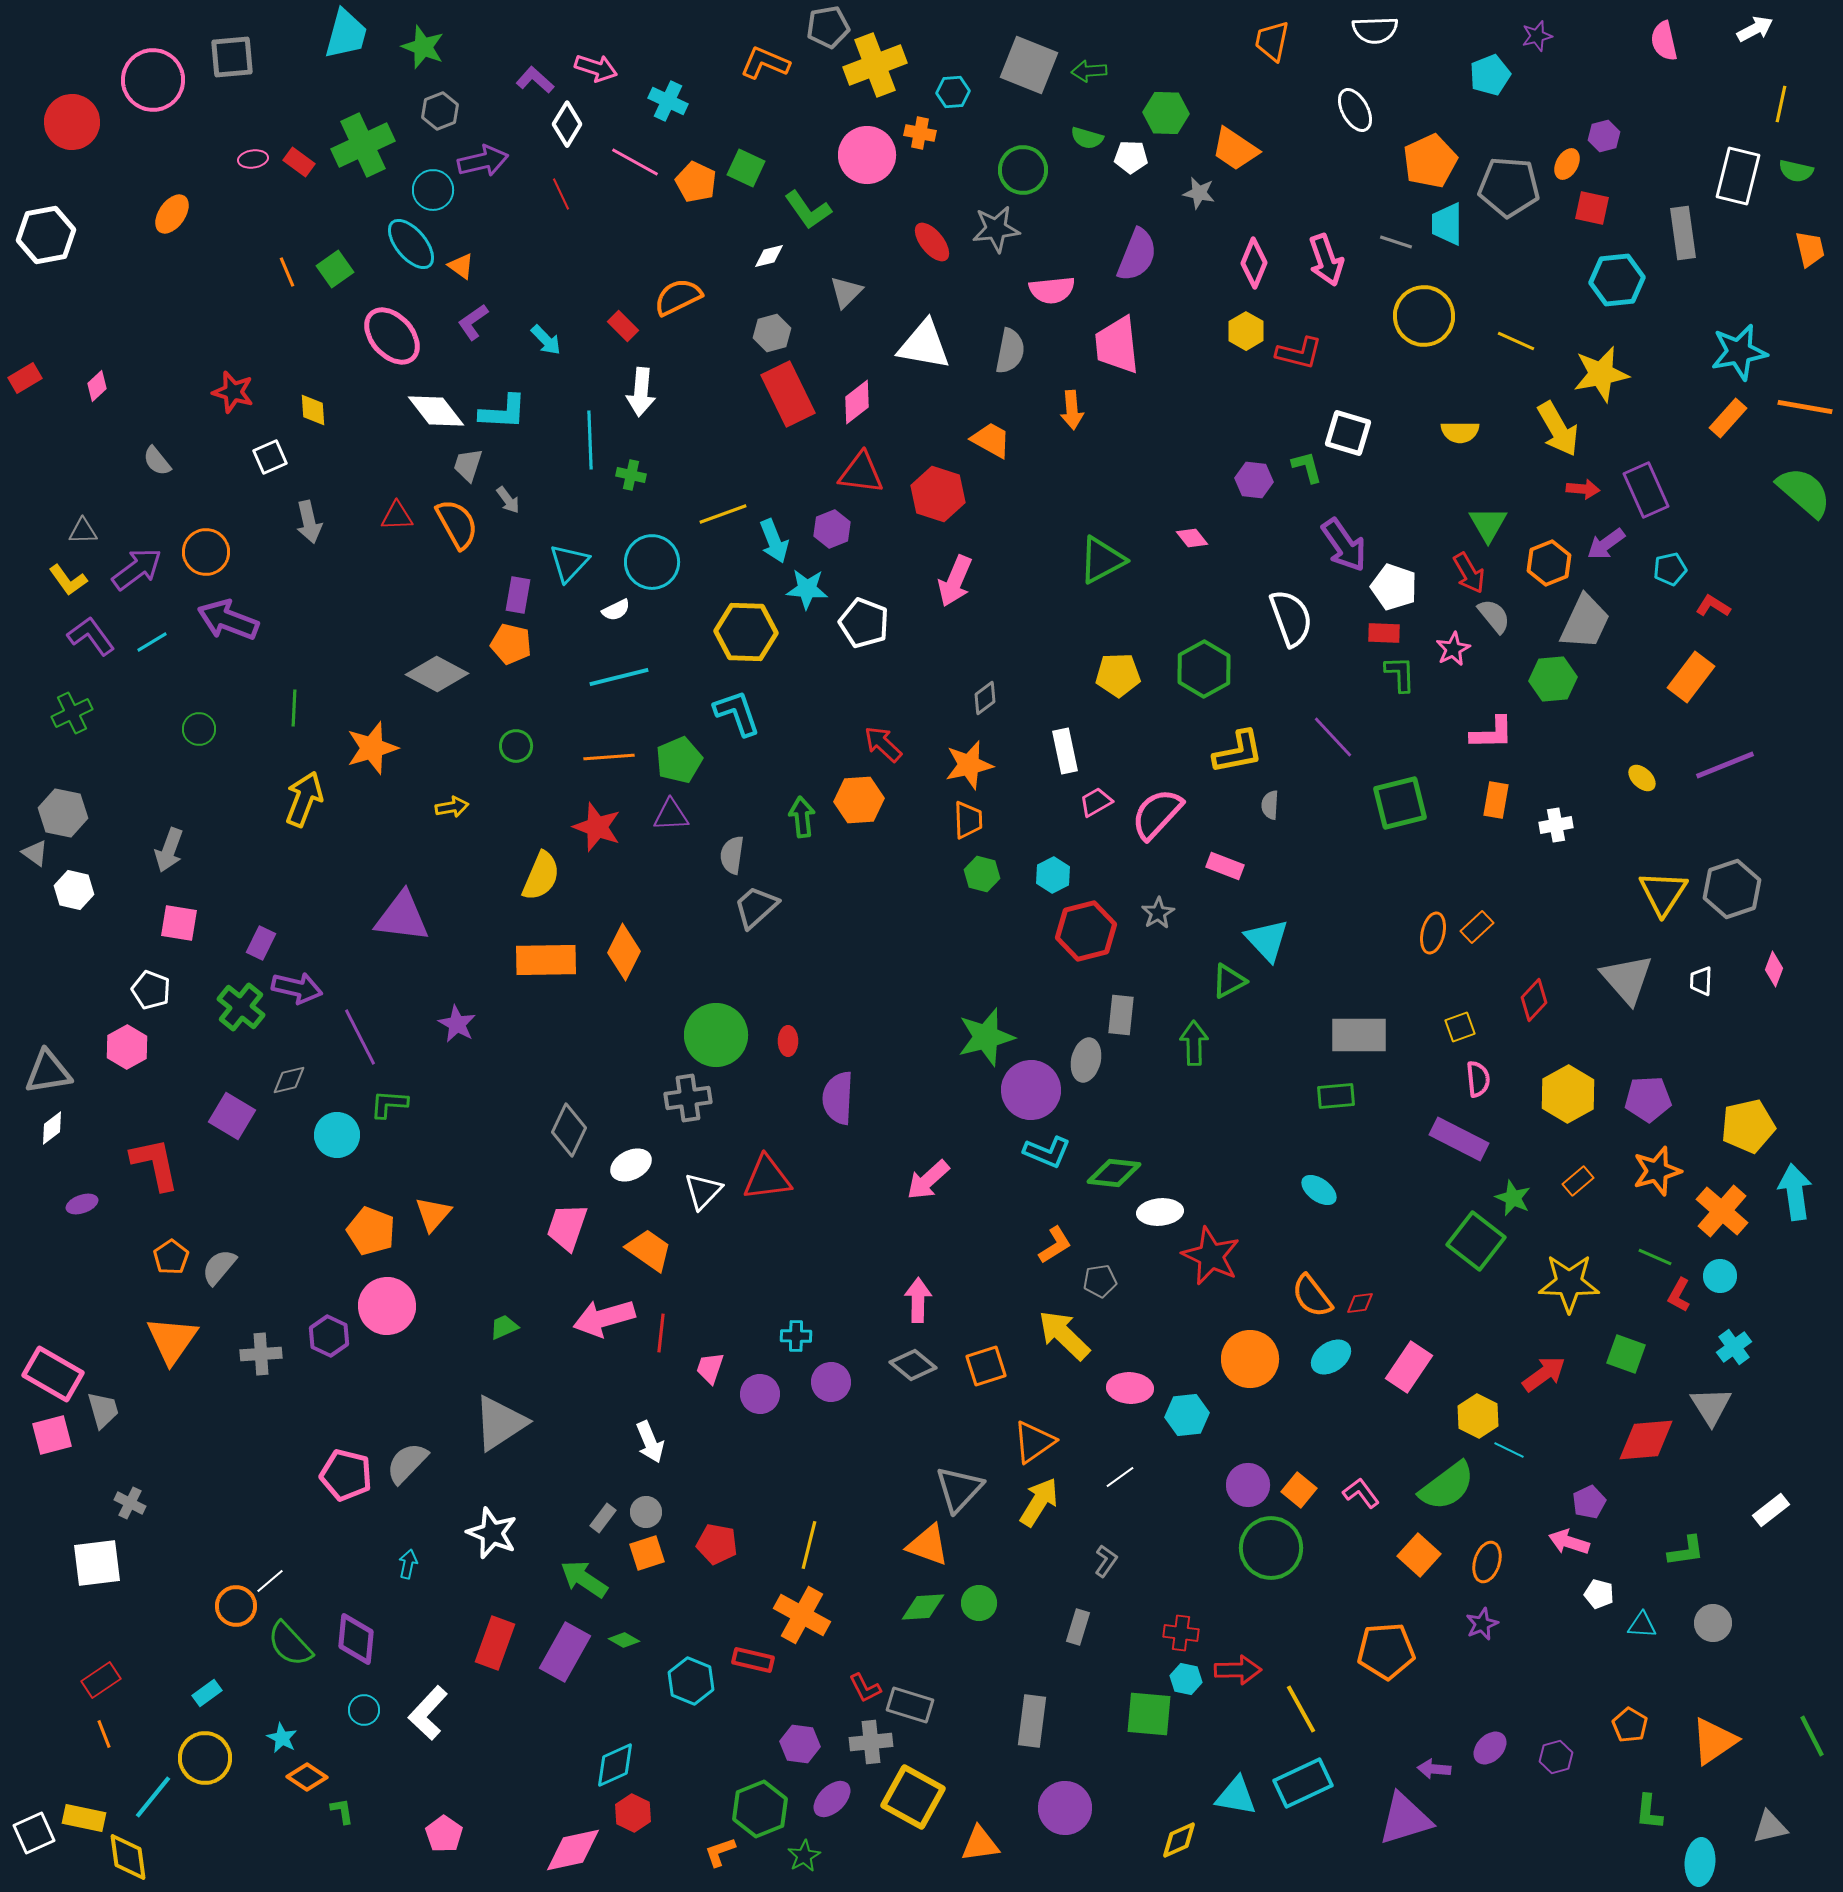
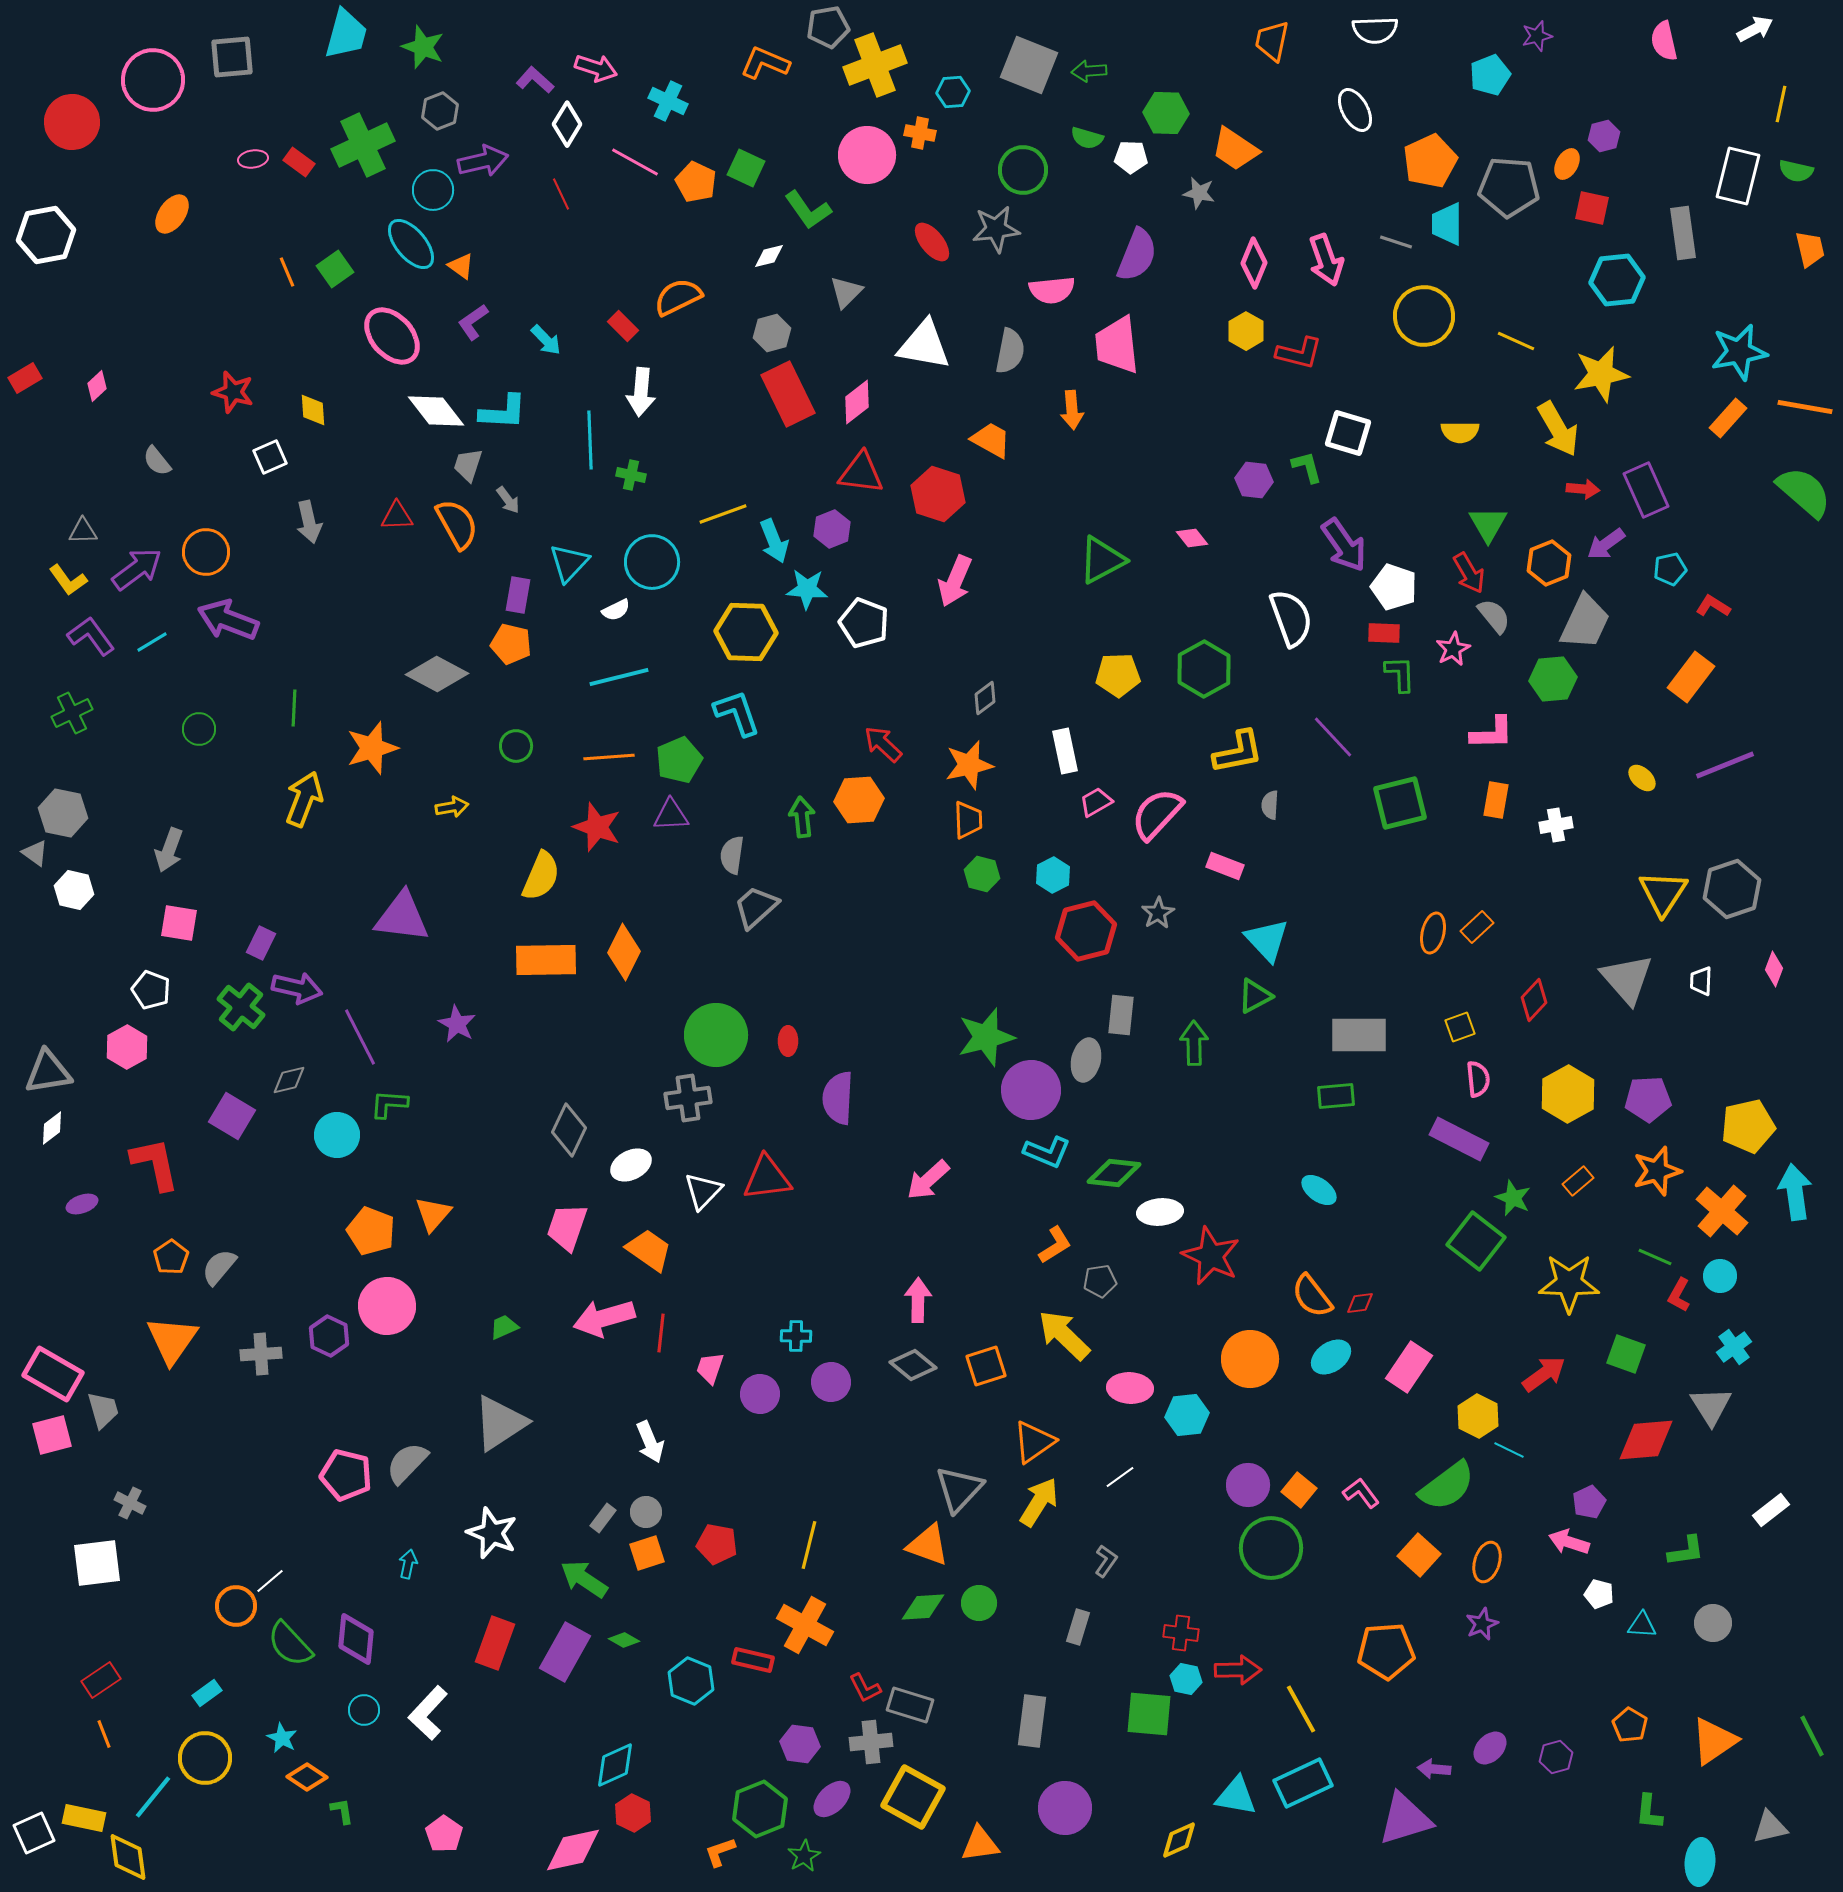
green triangle at (1229, 981): moved 26 px right, 15 px down
orange cross at (802, 1615): moved 3 px right, 10 px down
